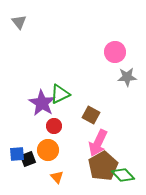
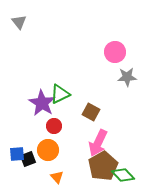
brown square: moved 3 px up
